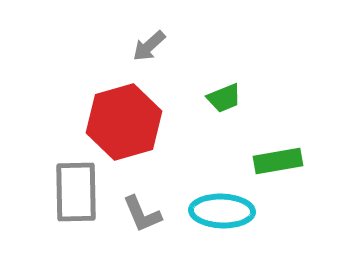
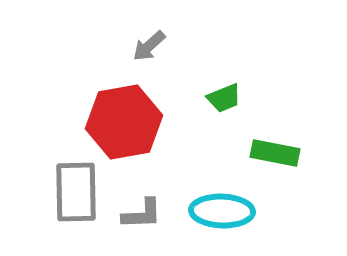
red hexagon: rotated 6 degrees clockwise
green rectangle: moved 3 px left, 8 px up; rotated 21 degrees clockwise
gray L-shape: rotated 69 degrees counterclockwise
